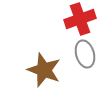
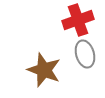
red cross: moved 2 px left, 1 px down
